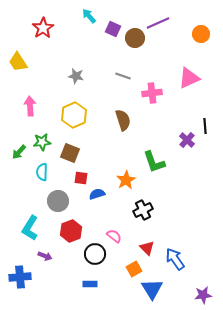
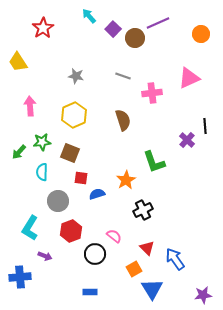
purple square: rotated 21 degrees clockwise
blue rectangle: moved 8 px down
